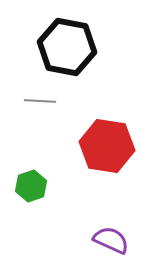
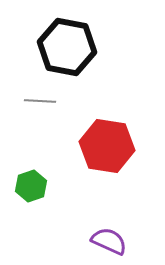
purple semicircle: moved 2 px left, 1 px down
